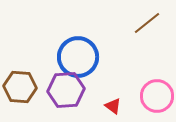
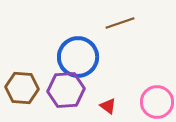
brown line: moved 27 px left; rotated 20 degrees clockwise
brown hexagon: moved 2 px right, 1 px down
pink circle: moved 6 px down
red triangle: moved 5 px left
